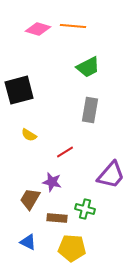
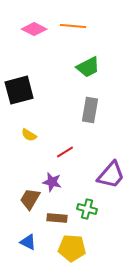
pink diamond: moved 4 px left; rotated 10 degrees clockwise
green cross: moved 2 px right
